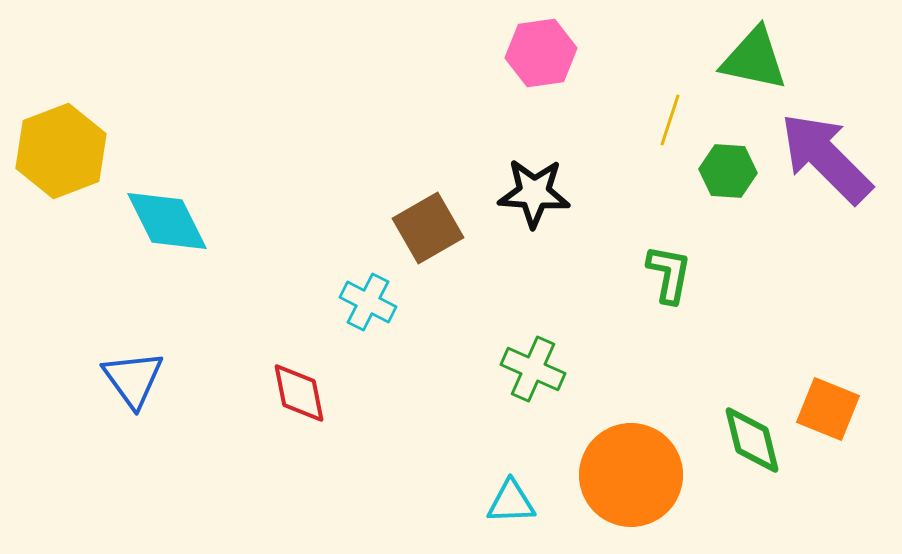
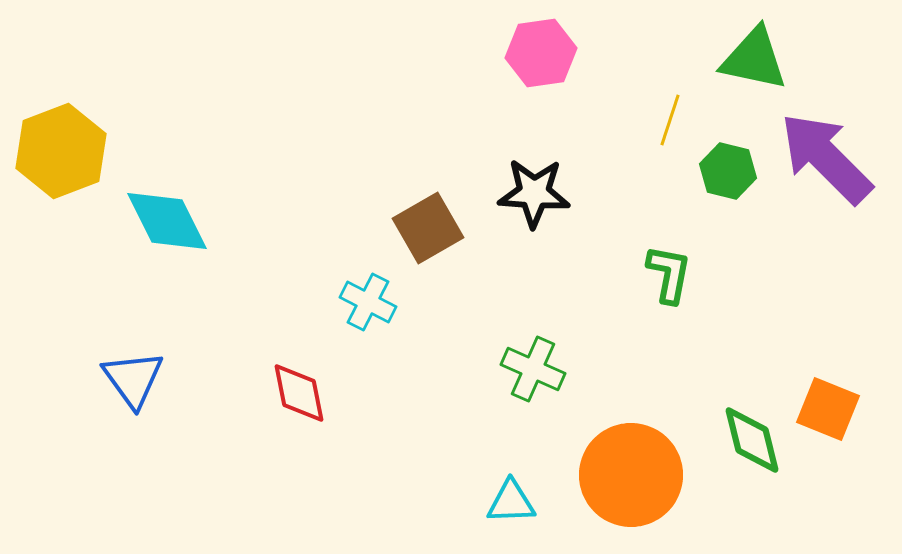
green hexagon: rotated 10 degrees clockwise
